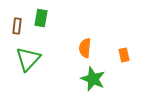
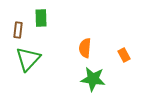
green rectangle: rotated 12 degrees counterclockwise
brown rectangle: moved 1 px right, 4 px down
orange rectangle: rotated 16 degrees counterclockwise
green star: rotated 15 degrees counterclockwise
